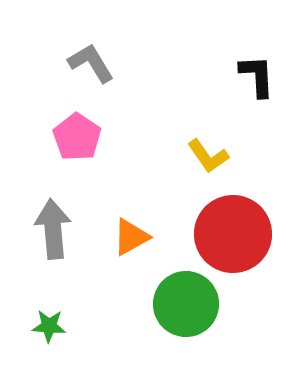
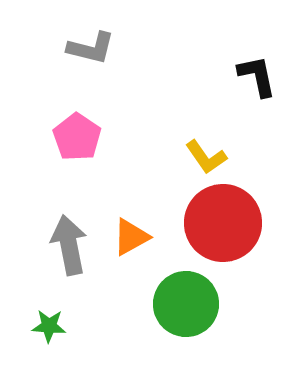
gray L-shape: moved 15 px up; rotated 135 degrees clockwise
black L-shape: rotated 9 degrees counterclockwise
yellow L-shape: moved 2 px left, 1 px down
gray arrow: moved 16 px right, 16 px down; rotated 6 degrees counterclockwise
red circle: moved 10 px left, 11 px up
